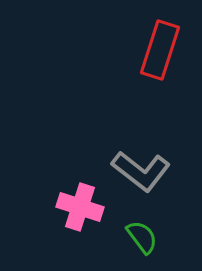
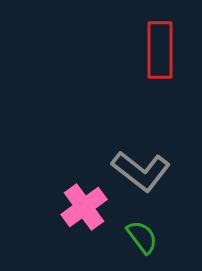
red rectangle: rotated 18 degrees counterclockwise
pink cross: moved 4 px right; rotated 36 degrees clockwise
